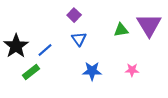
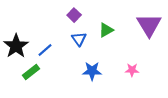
green triangle: moved 15 px left; rotated 21 degrees counterclockwise
